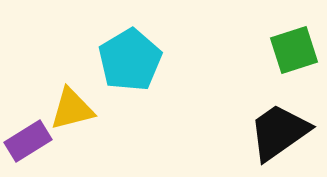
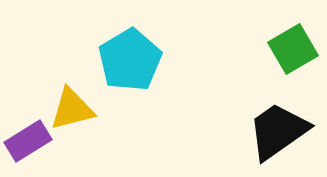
green square: moved 1 px left, 1 px up; rotated 12 degrees counterclockwise
black trapezoid: moved 1 px left, 1 px up
